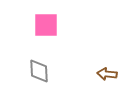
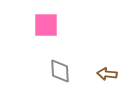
gray diamond: moved 21 px right
